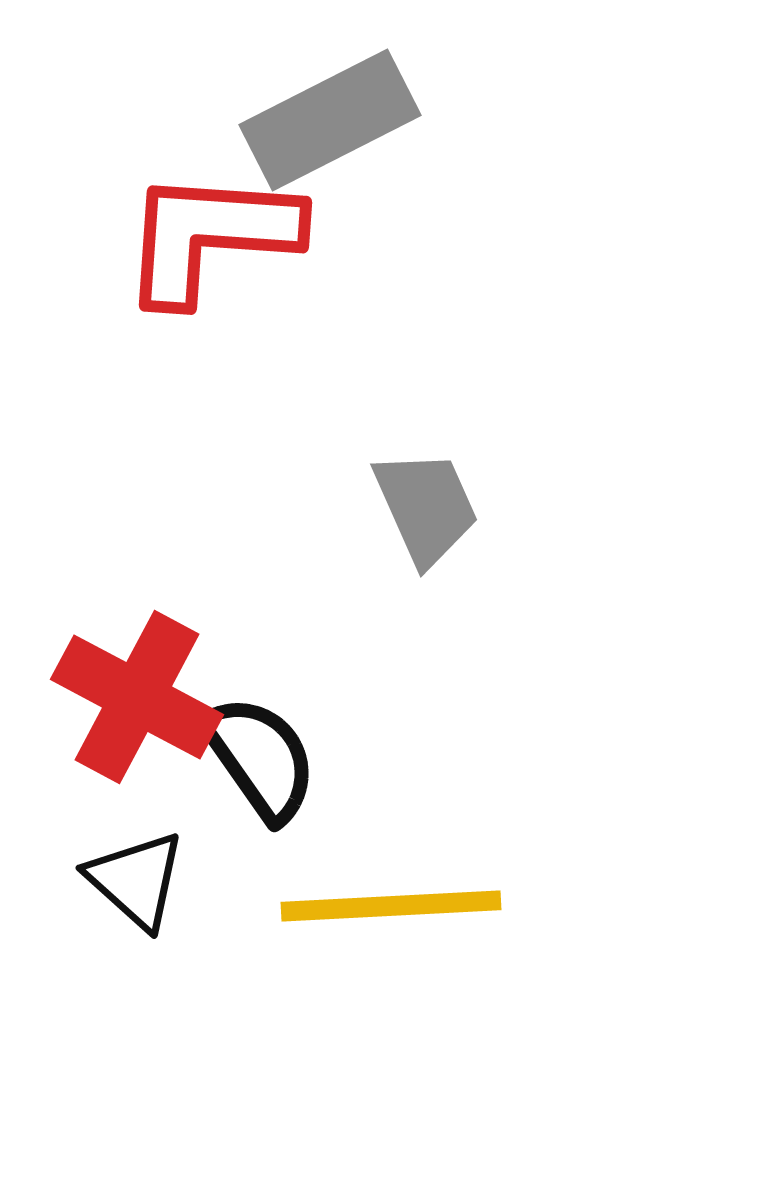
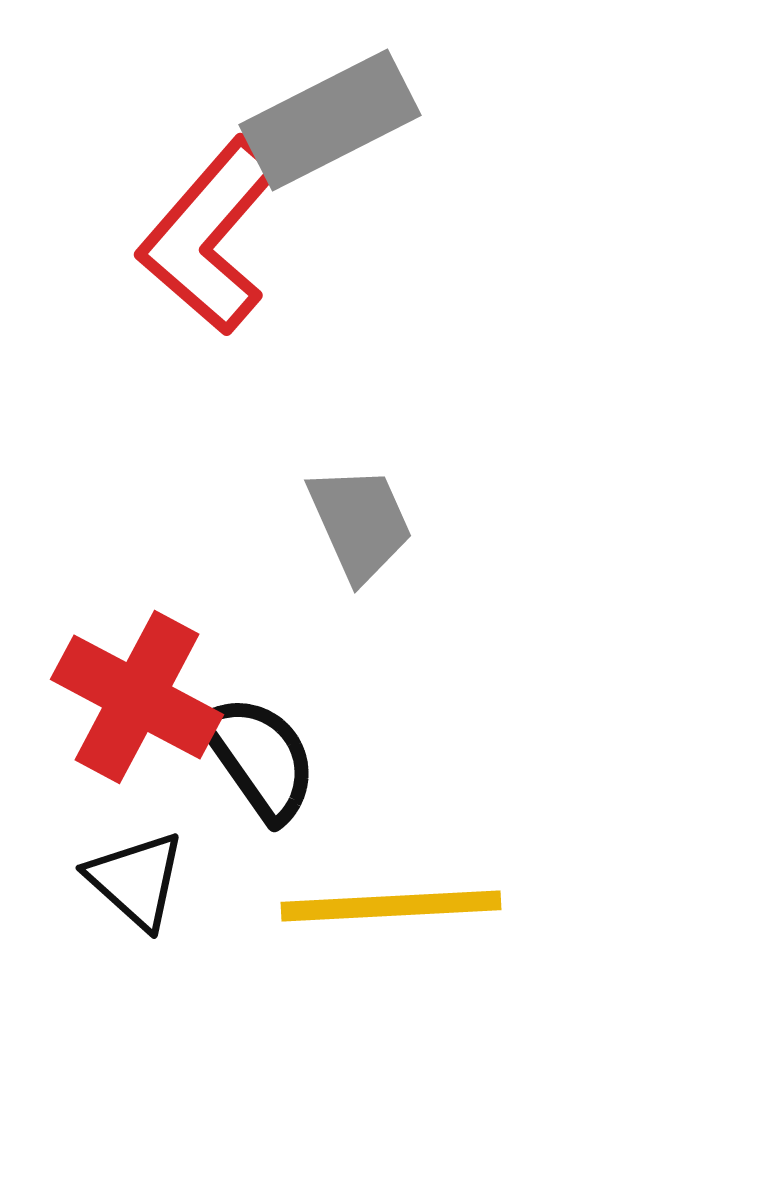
red L-shape: rotated 53 degrees counterclockwise
gray trapezoid: moved 66 px left, 16 px down
